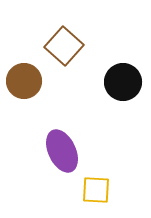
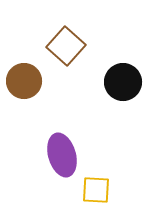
brown square: moved 2 px right
purple ellipse: moved 4 px down; rotated 9 degrees clockwise
